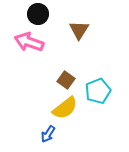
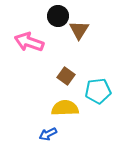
black circle: moved 20 px right, 2 px down
brown square: moved 4 px up
cyan pentagon: rotated 15 degrees clockwise
yellow semicircle: rotated 144 degrees counterclockwise
blue arrow: rotated 30 degrees clockwise
